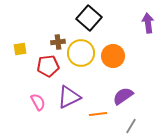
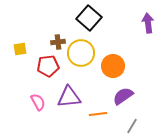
orange circle: moved 10 px down
purple triangle: rotated 20 degrees clockwise
gray line: moved 1 px right
